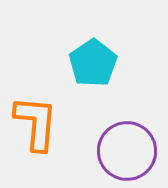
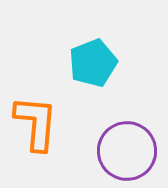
cyan pentagon: rotated 12 degrees clockwise
